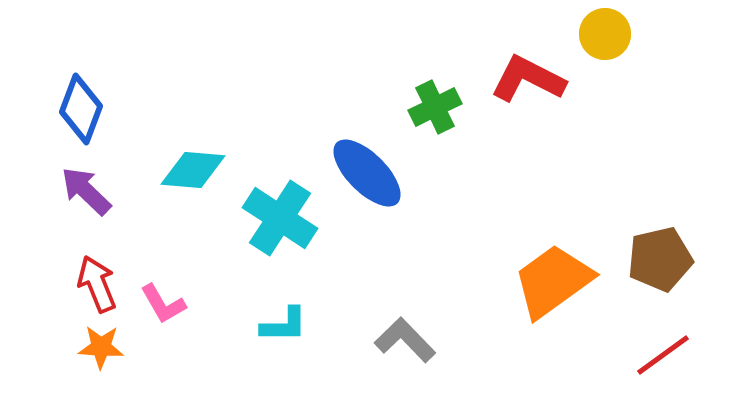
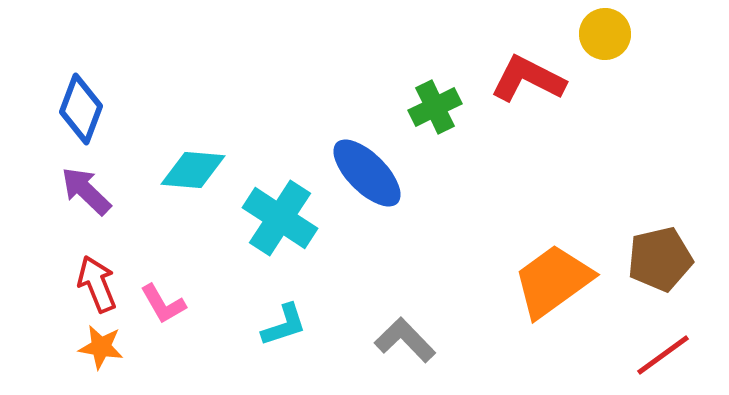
cyan L-shape: rotated 18 degrees counterclockwise
orange star: rotated 6 degrees clockwise
